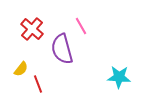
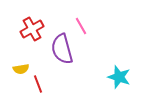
red cross: rotated 20 degrees clockwise
yellow semicircle: rotated 42 degrees clockwise
cyan star: rotated 15 degrees clockwise
